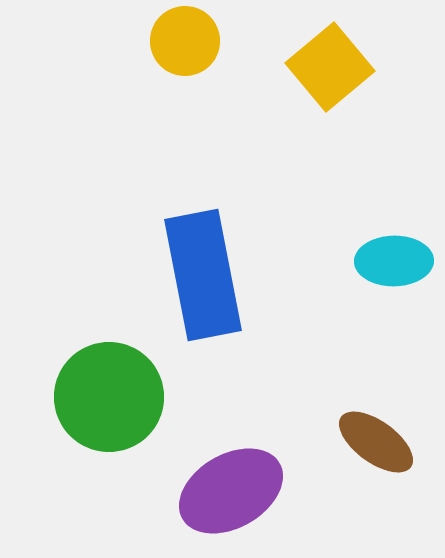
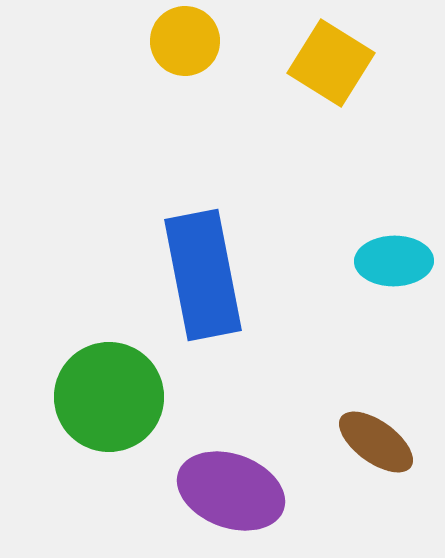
yellow square: moved 1 px right, 4 px up; rotated 18 degrees counterclockwise
purple ellipse: rotated 50 degrees clockwise
